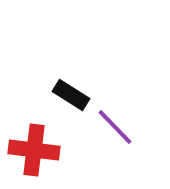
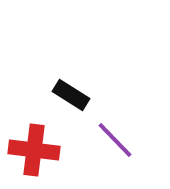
purple line: moved 13 px down
